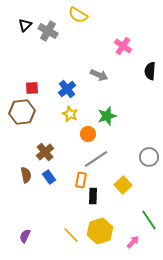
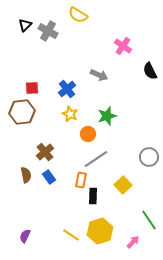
black semicircle: rotated 30 degrees counterclockwise
yellow line: rotated 12 degrees counterclockwise
